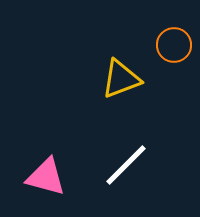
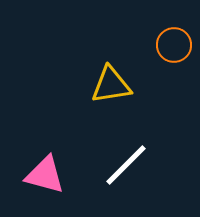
yellow triangle: moved 10 px left, 6 px down; rotated 12 degrees clockwise
pink triangle: moved 1 px left, 2 px up
